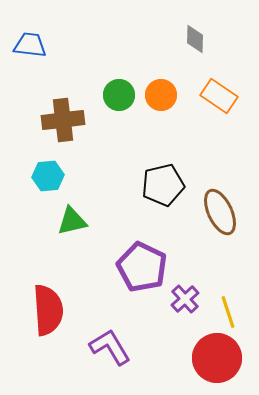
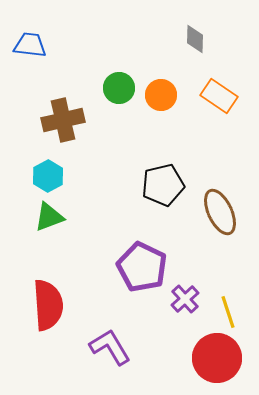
green circle: moved 7 px up
brown cross: rotated 6 degrees counterclockwise
cyan hexagon: rotated 24 degrees counterclockwise
green triangle: moved 23 px left, 4 px up; rotated 8 degrees counterclockwise
red semicircle: moved 5 px up
